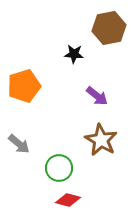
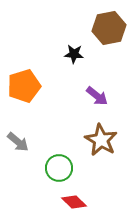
gray arrow: moved 1 px left, 2 px up
red diamond: moved 6 px right, 2 px down; rotated 30 degrees clockwise
